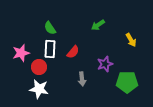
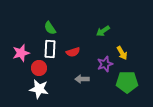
green arrow: moved 5 px right, 6 px down
yellow arrow: moved 9 px left, 13 px down
red semicircle: rotated 32 degrees clockwise
red circle: moved 1 px down
gray arrow: rotated 96 degrees clockwise
